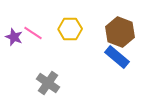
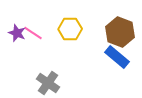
purple star: moved 3 px right, 4 px up
